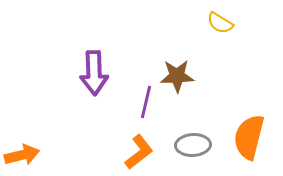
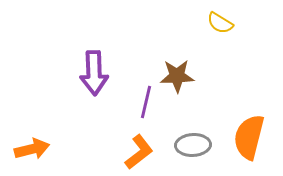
orange arrow: moved 10 px right, 6 px up
